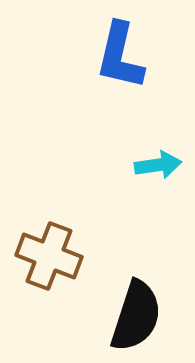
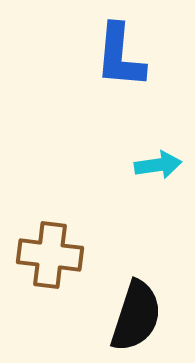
blue L-shape: rotated 8 degrees counterclockwise
brown cross: moved 1 px right, 1 px up; rotated 14 degrees counterclockwise
